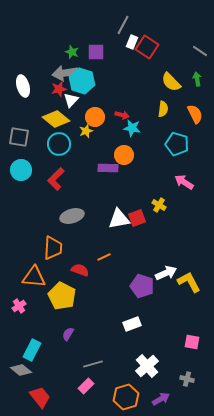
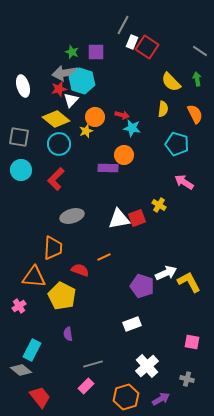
purple semicircle at (68, 334): rotated 40 degrees counterclockwise
